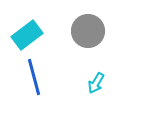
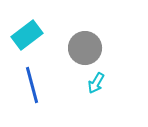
gray circle: moved 3 px left, 17 px down
blue line: moved 2 px left, 8 px down
